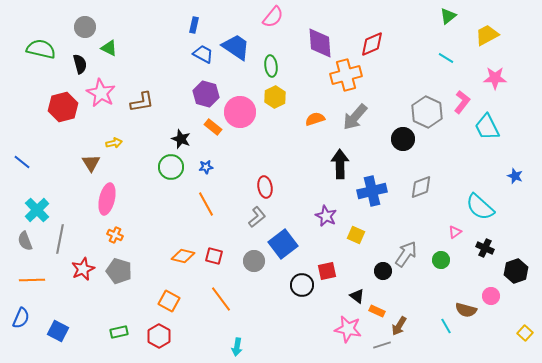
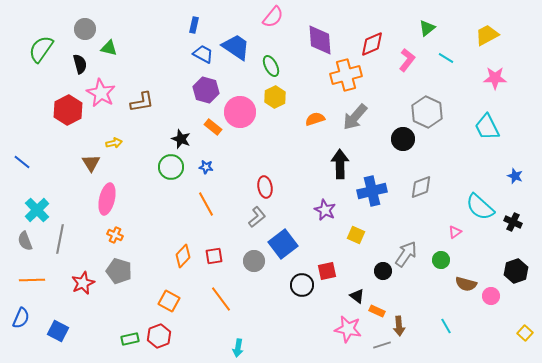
green triangle at (448, 16): moved 21 px left, 12 px down
gray circle at (85, 27): moved 2 px down
purple diamond at (320, 43): moved 3 px up
green triangle at (109, 48): rotated 12 degrees counterclockwise
green semicircle at (41, 49): rotated 68 degrees counterclockwise
green ellipse at (271, 66): rotated 20 degrees counterclockwise
purple hexagon at (206, 94): moved 4 px up
pink L-shape at (462, 102): moved 55 px left, 42 px up
red hexagon at (63, 107): moved 5 px right, 3 px down; rotated 12 degrees counterclockwise
blue star at (206, 167): rotated 16 degrees clockwise
purple star at (326, 216): moved 1 px left, 6 px up
black cross at (485, 248): moved 28 px right, 26 px up
orange diamond at (183, 256): rotated 60 degrees counterclockwise
red square at (214, 256): rotated 24 degrees counterclockwise
red star at (83, 269): moved 14 px down
brown semicircle at (466, 310): moved 26 px up
brown arrow at (399, 326): rotated 36 degrees counterclockwise
green rectangle at (119, 332): moved 11 px right, 7 px down
red hexagon at (159, 336): rotated 10 degrees clockwise
cyan arrow at (237, 347): moved 1 px right, 1 px down
